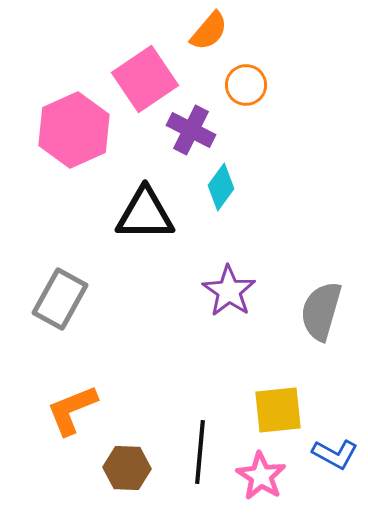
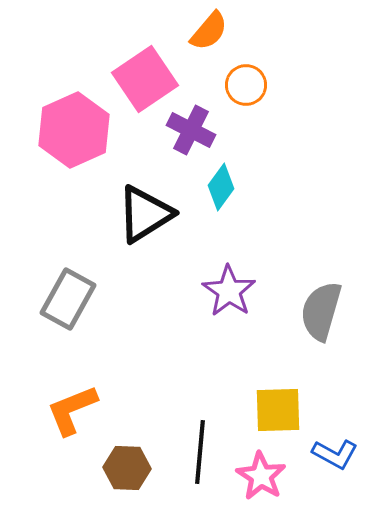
black triangle: rotated 32 degrees counterclockwise
gray rectangle: moved 8 px right
yellow square: rotated 4 degrees clockwise
